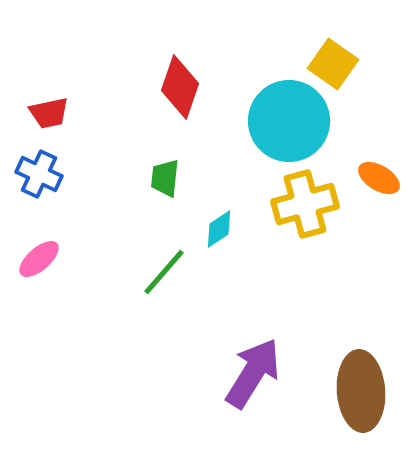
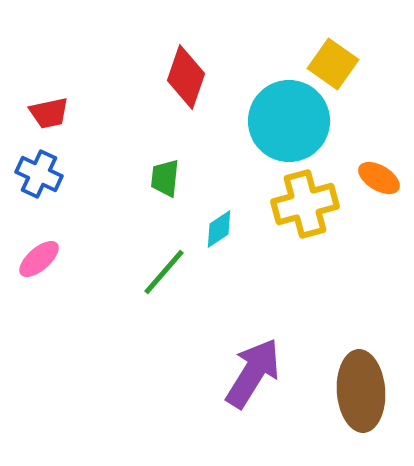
red diamond: moved 6 px right, 10 px up
